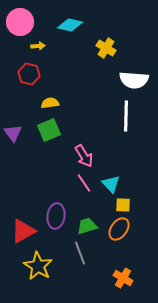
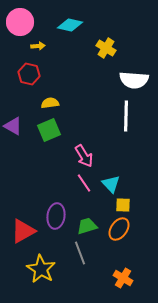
purple triangle: moved 7 px up; rotated 24 degrees counterclockwise
yellow star: moved 3 px right, 3 px down
